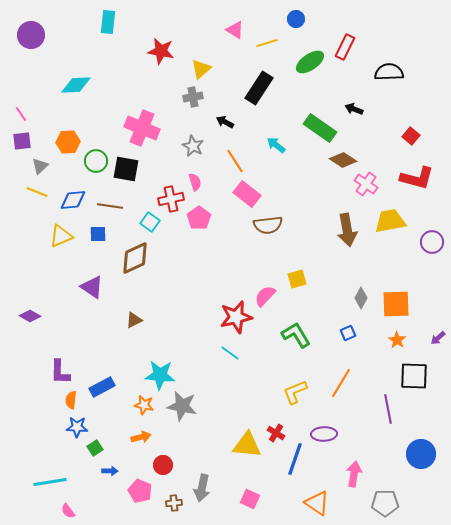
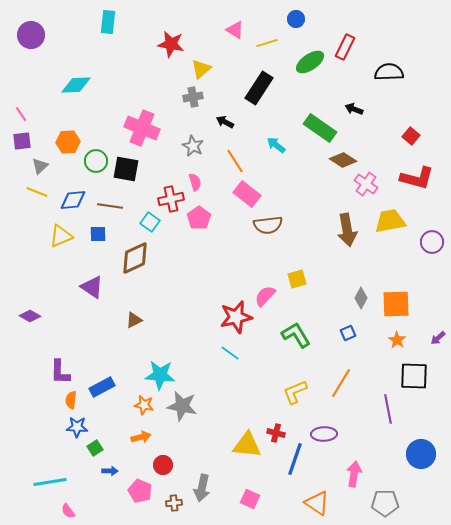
red star at (161, 51): moved 10 px right, 7 px up
red cross at (276, 433): rotated 18 degrees counterclockwise
